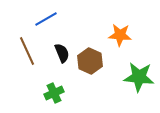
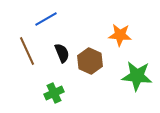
green star: moved 2 px left, 1 px up
